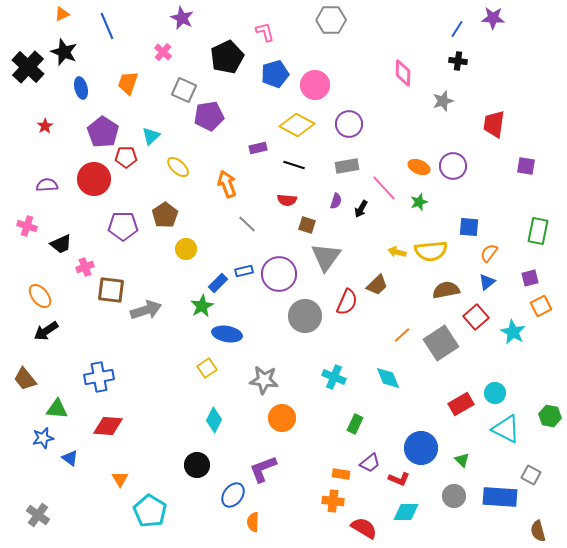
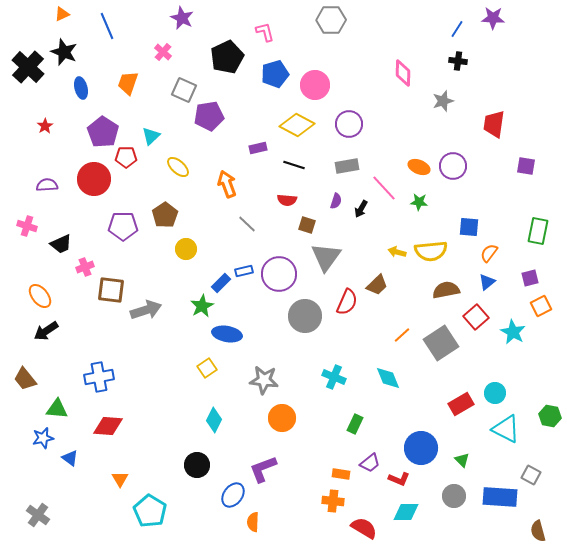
green star at (419, 202): rotated 24 degrees clockwise
blue rectangle at (218, 283): moved 3 px right
